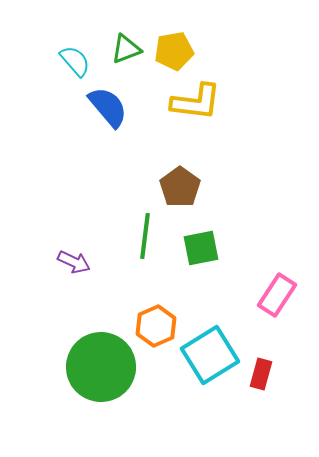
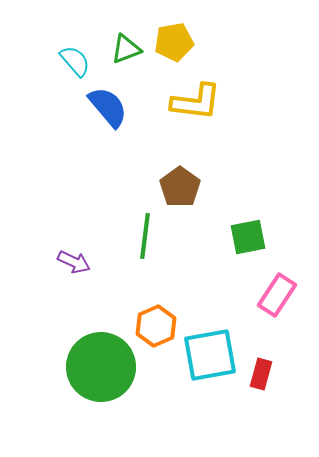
yellow pentagon: moved 9 px up
green square: moved 47 px right, 11 px up
cyan square: rotated 22 degrees clockwise
